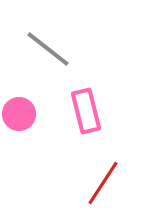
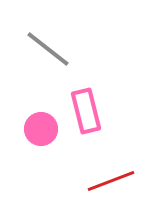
pink circle: moved 22 px right, 15 px down
red line: moved 8 px right, 2 px up; rotated 36 degrees clockwise
